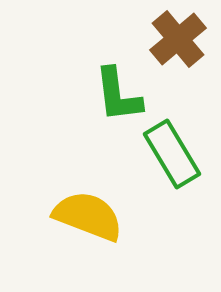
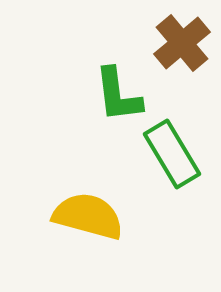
brown cross: moved 4 px right, 4 px down
yellow semicircle: rotated 6 degrees counterclockwise
